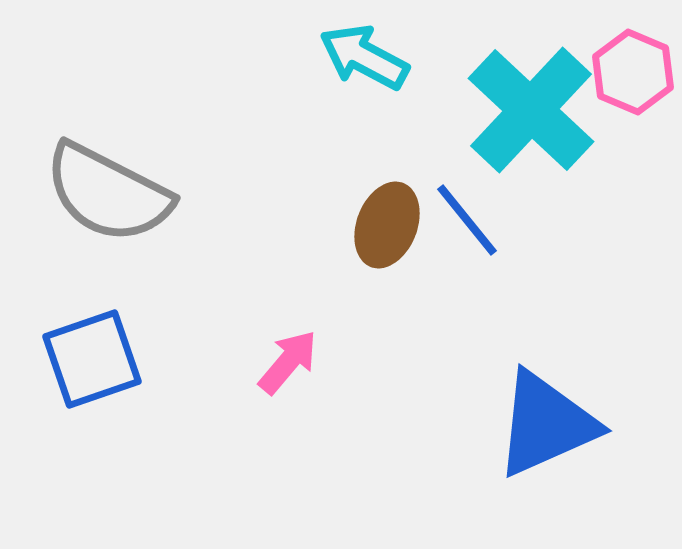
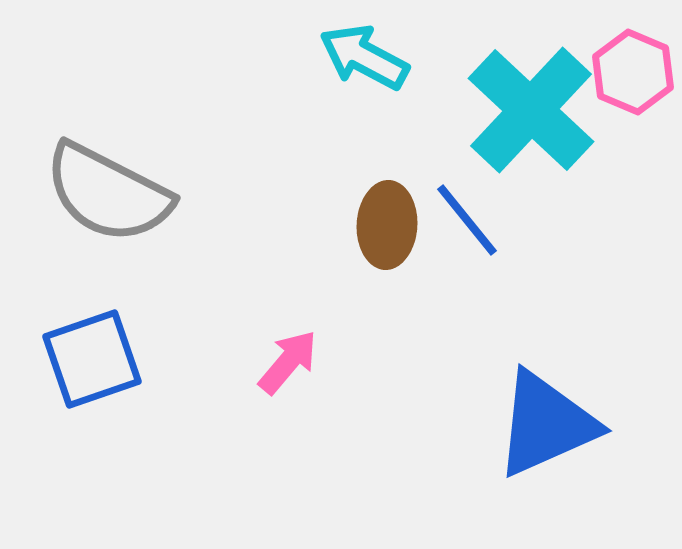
brown ellipse: rotated 18 degrees counterclockwise
